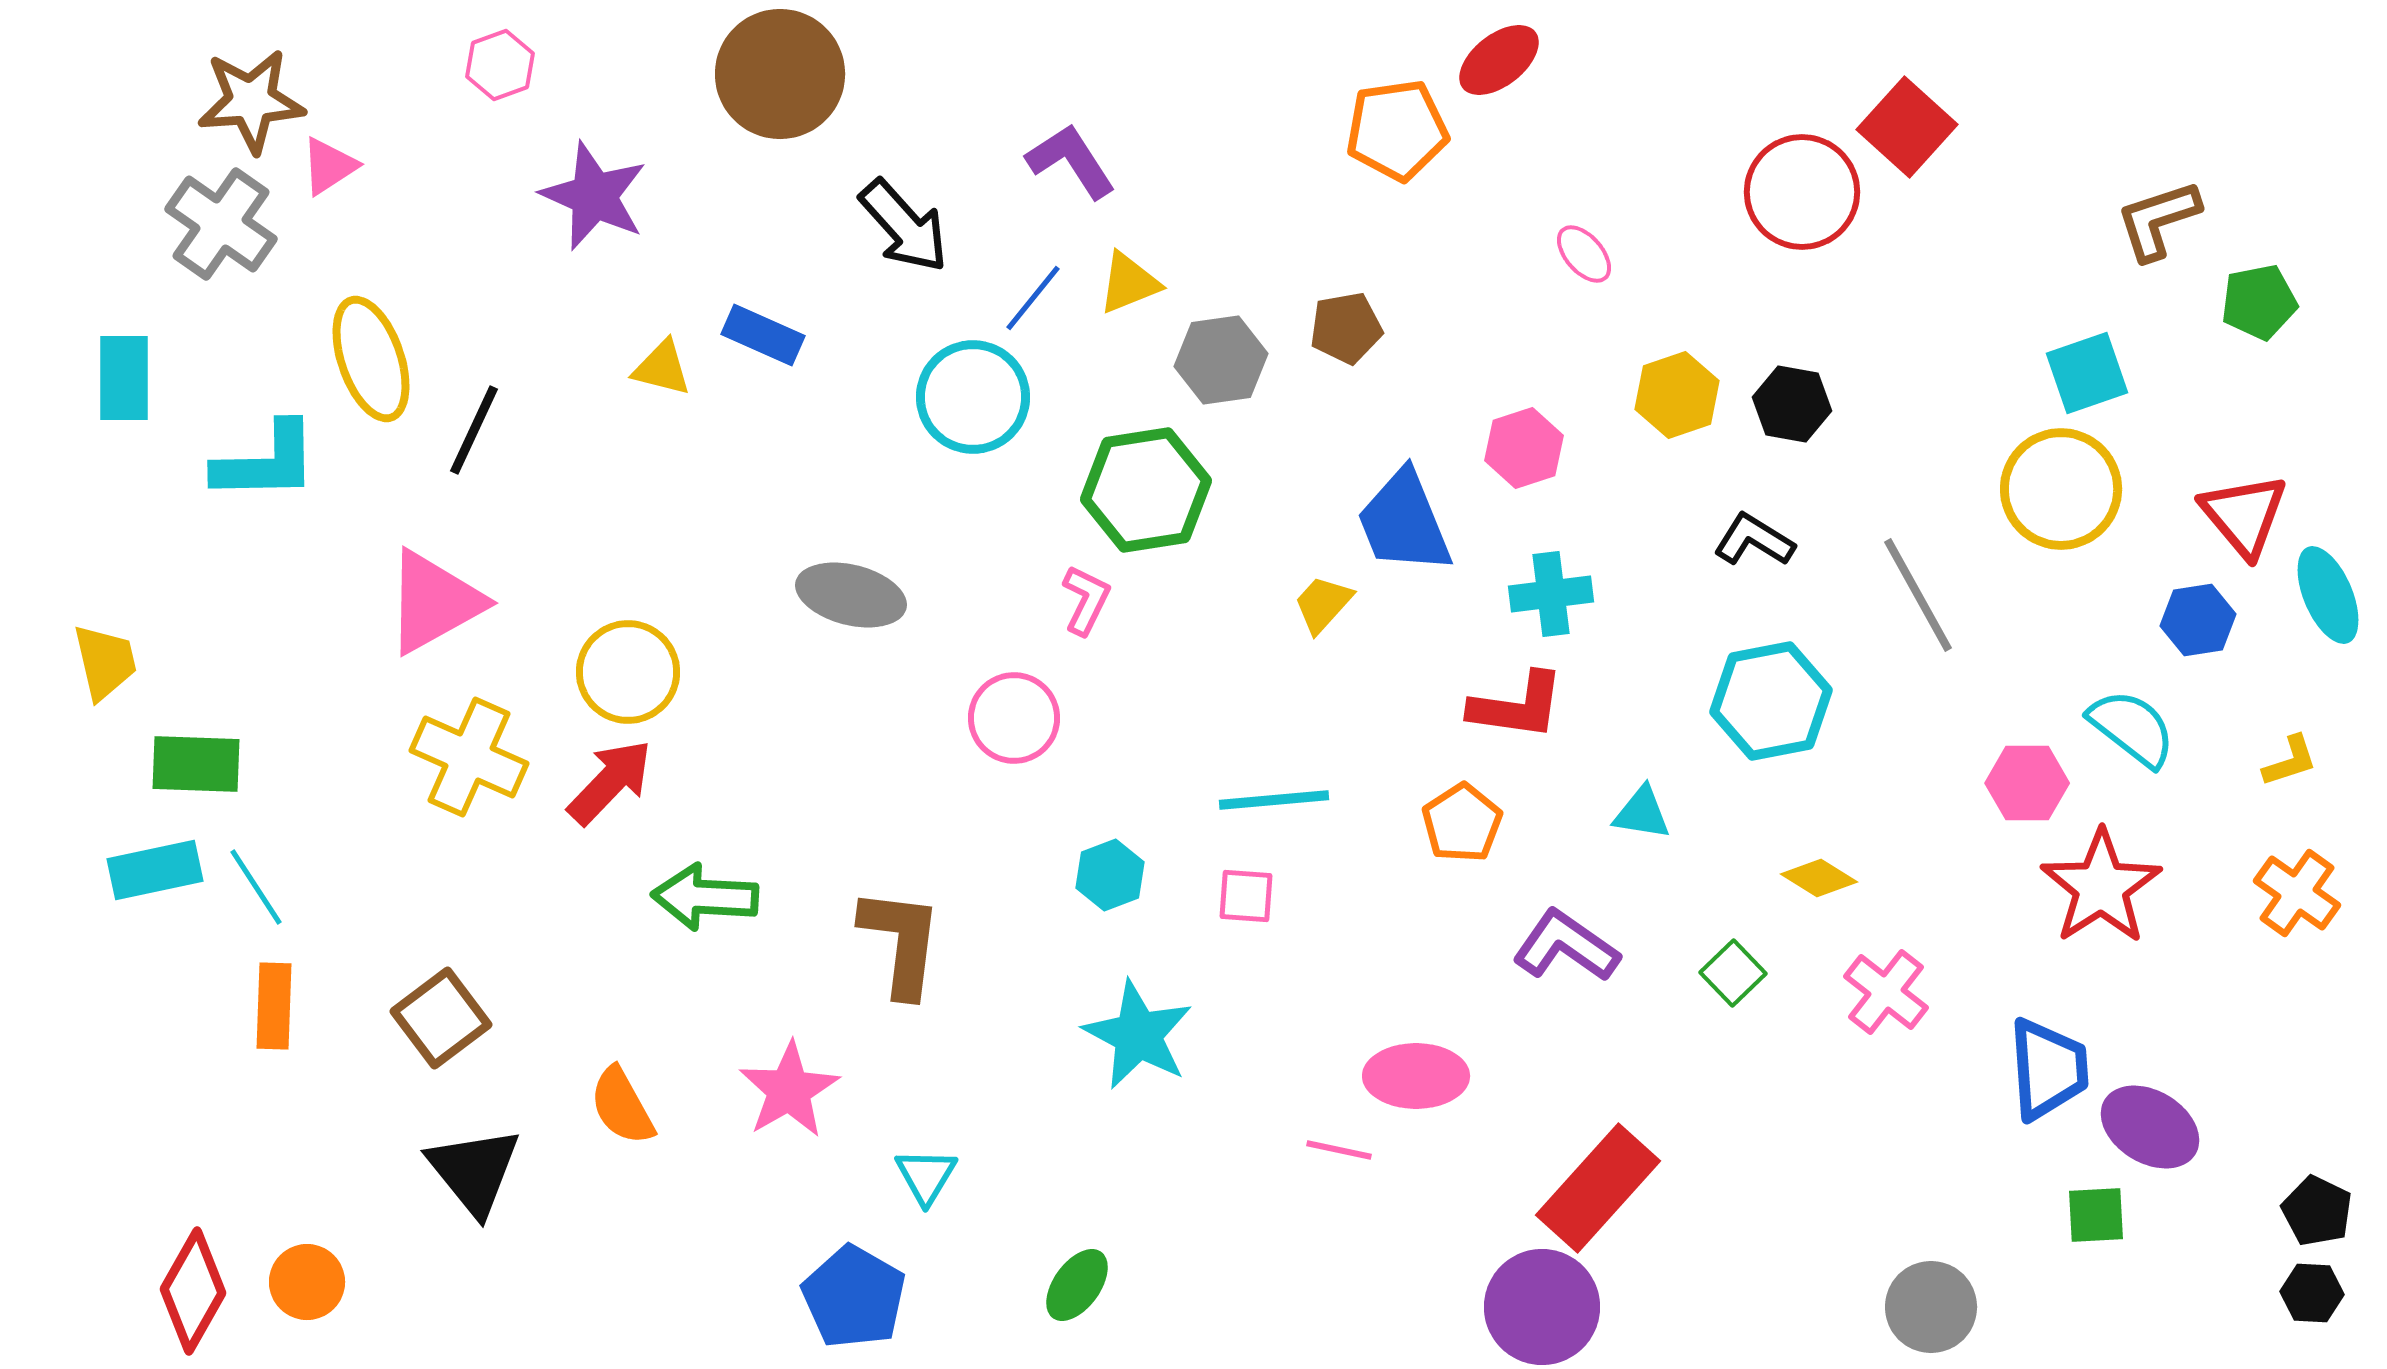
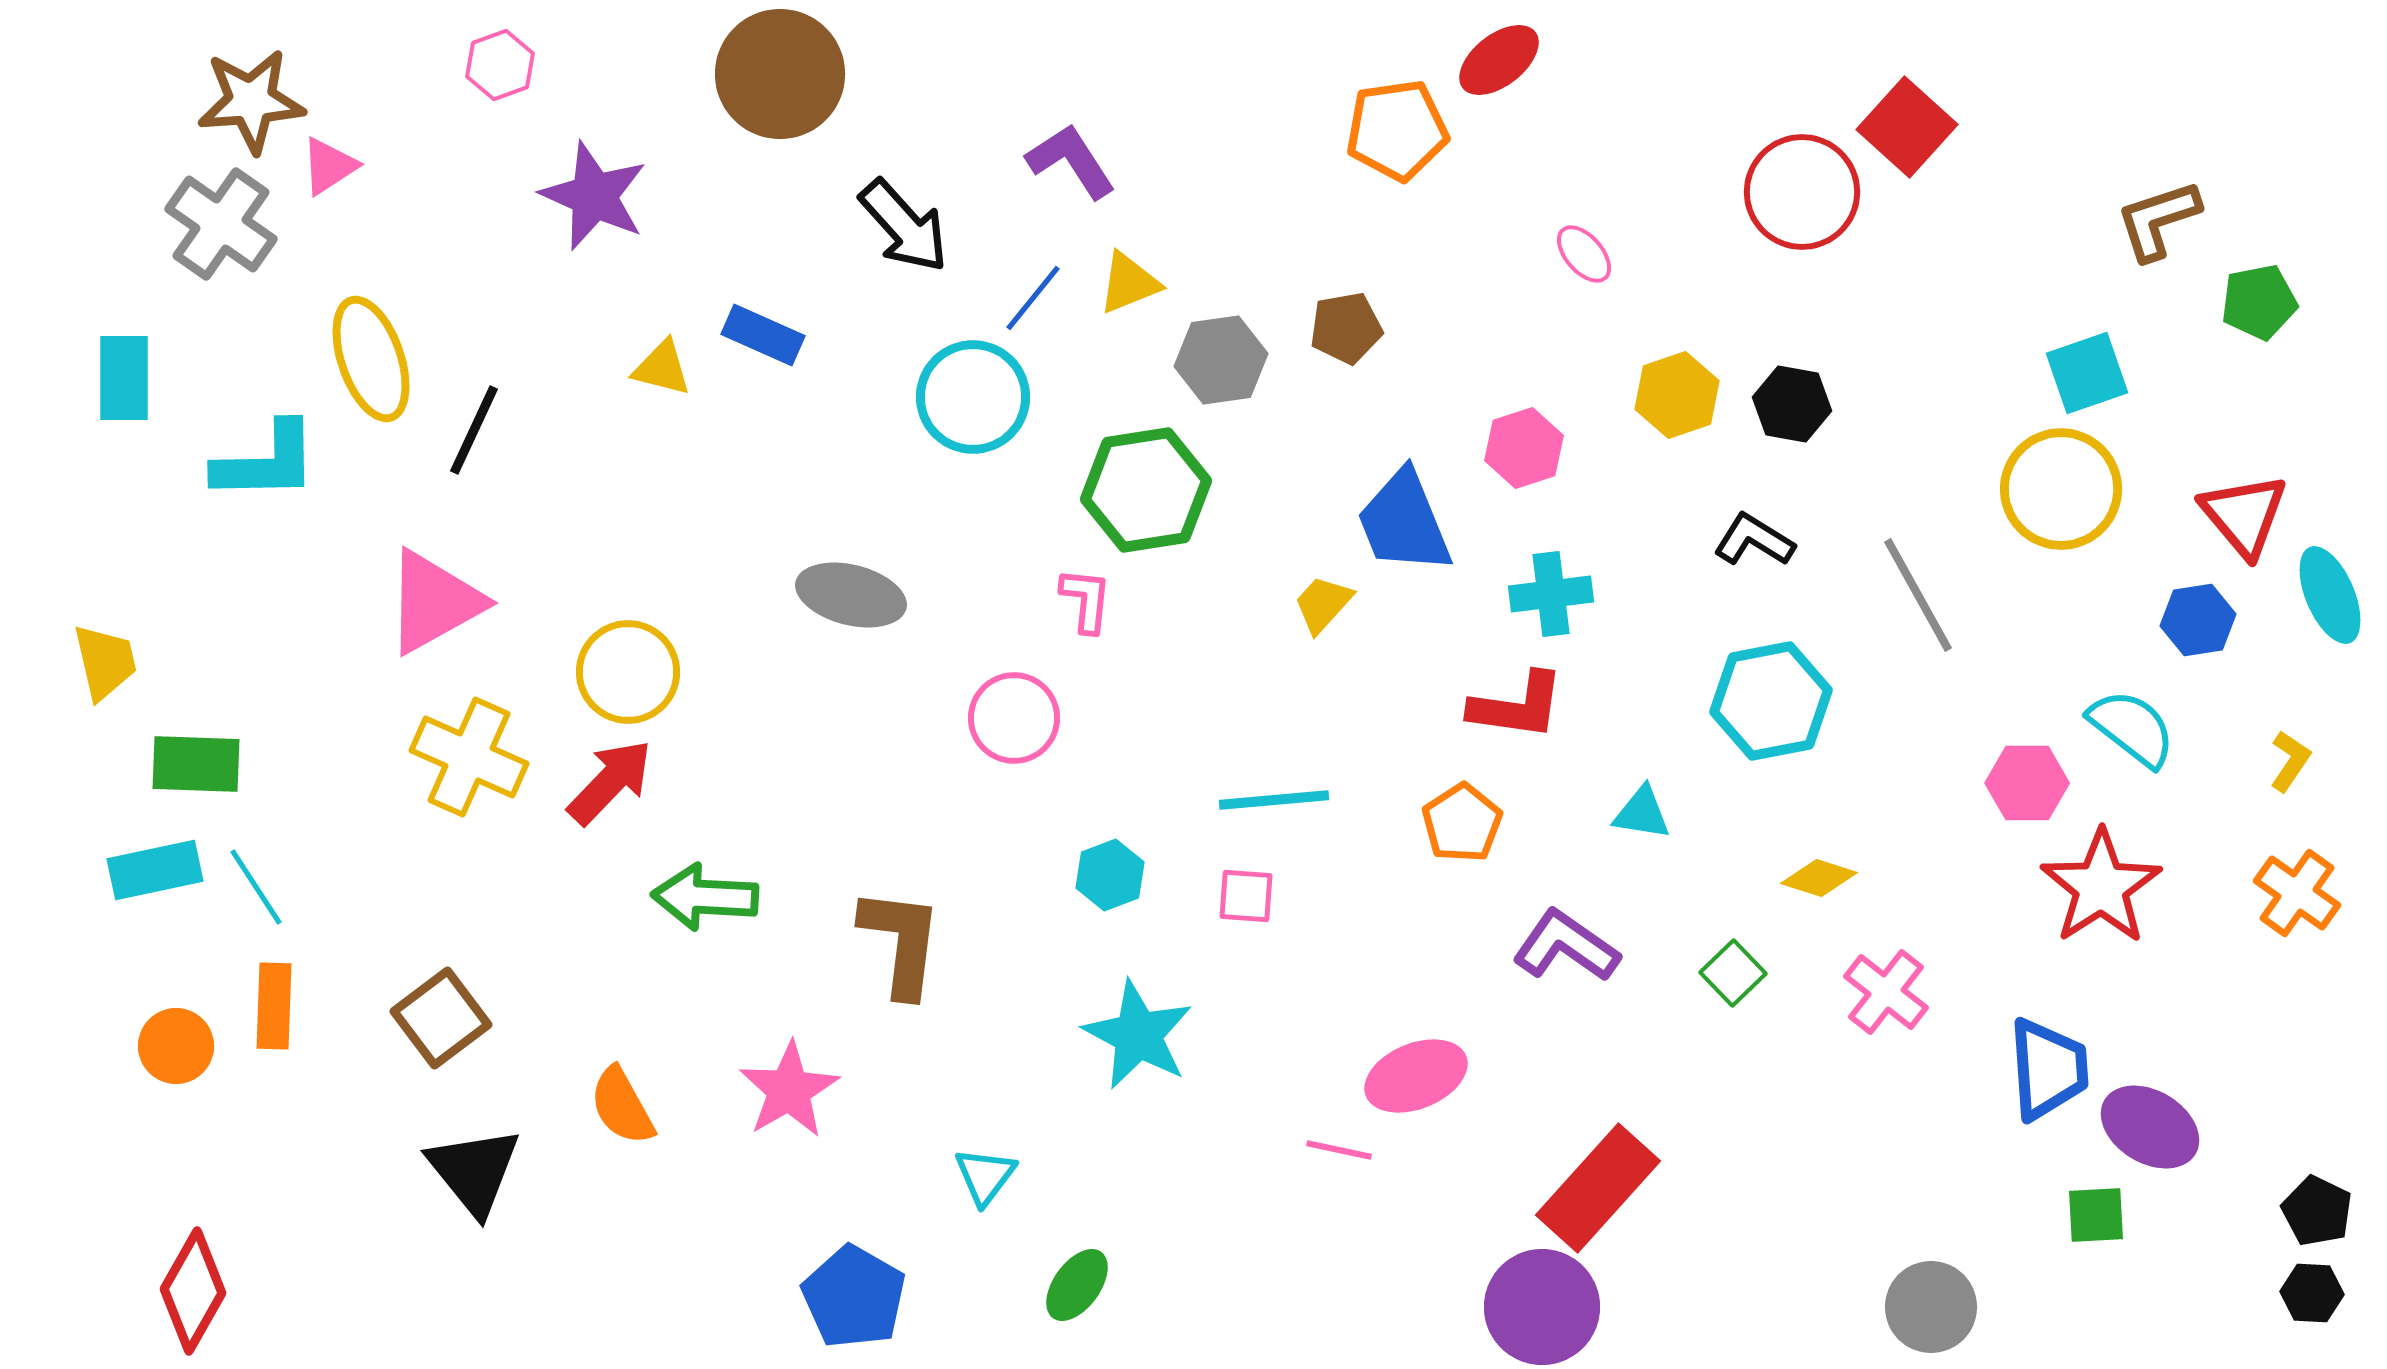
cyan ellipse at (2328, 595): moved 2 px right
pink L-shape at (1086, 600): rotated 20 degrees counterclockwise
yellow L-shape at (2290, 761): rotated 38 degrees counterclockwise
yellow diamond at (1819, 878): rotated 14 degrees counterclockwise
pink ellipse at (1416, 1076): rotated 22 degrees counterclockwise
cyan triangle at (926, 1176): moved 59 px right; rotated 6 degrees clockwise
orange circle at (307, 1282): moved 131 px left, 236 px up
